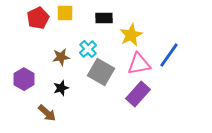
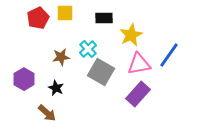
black star: moved 5 px left; rotated 28 degrees counterclockwise
